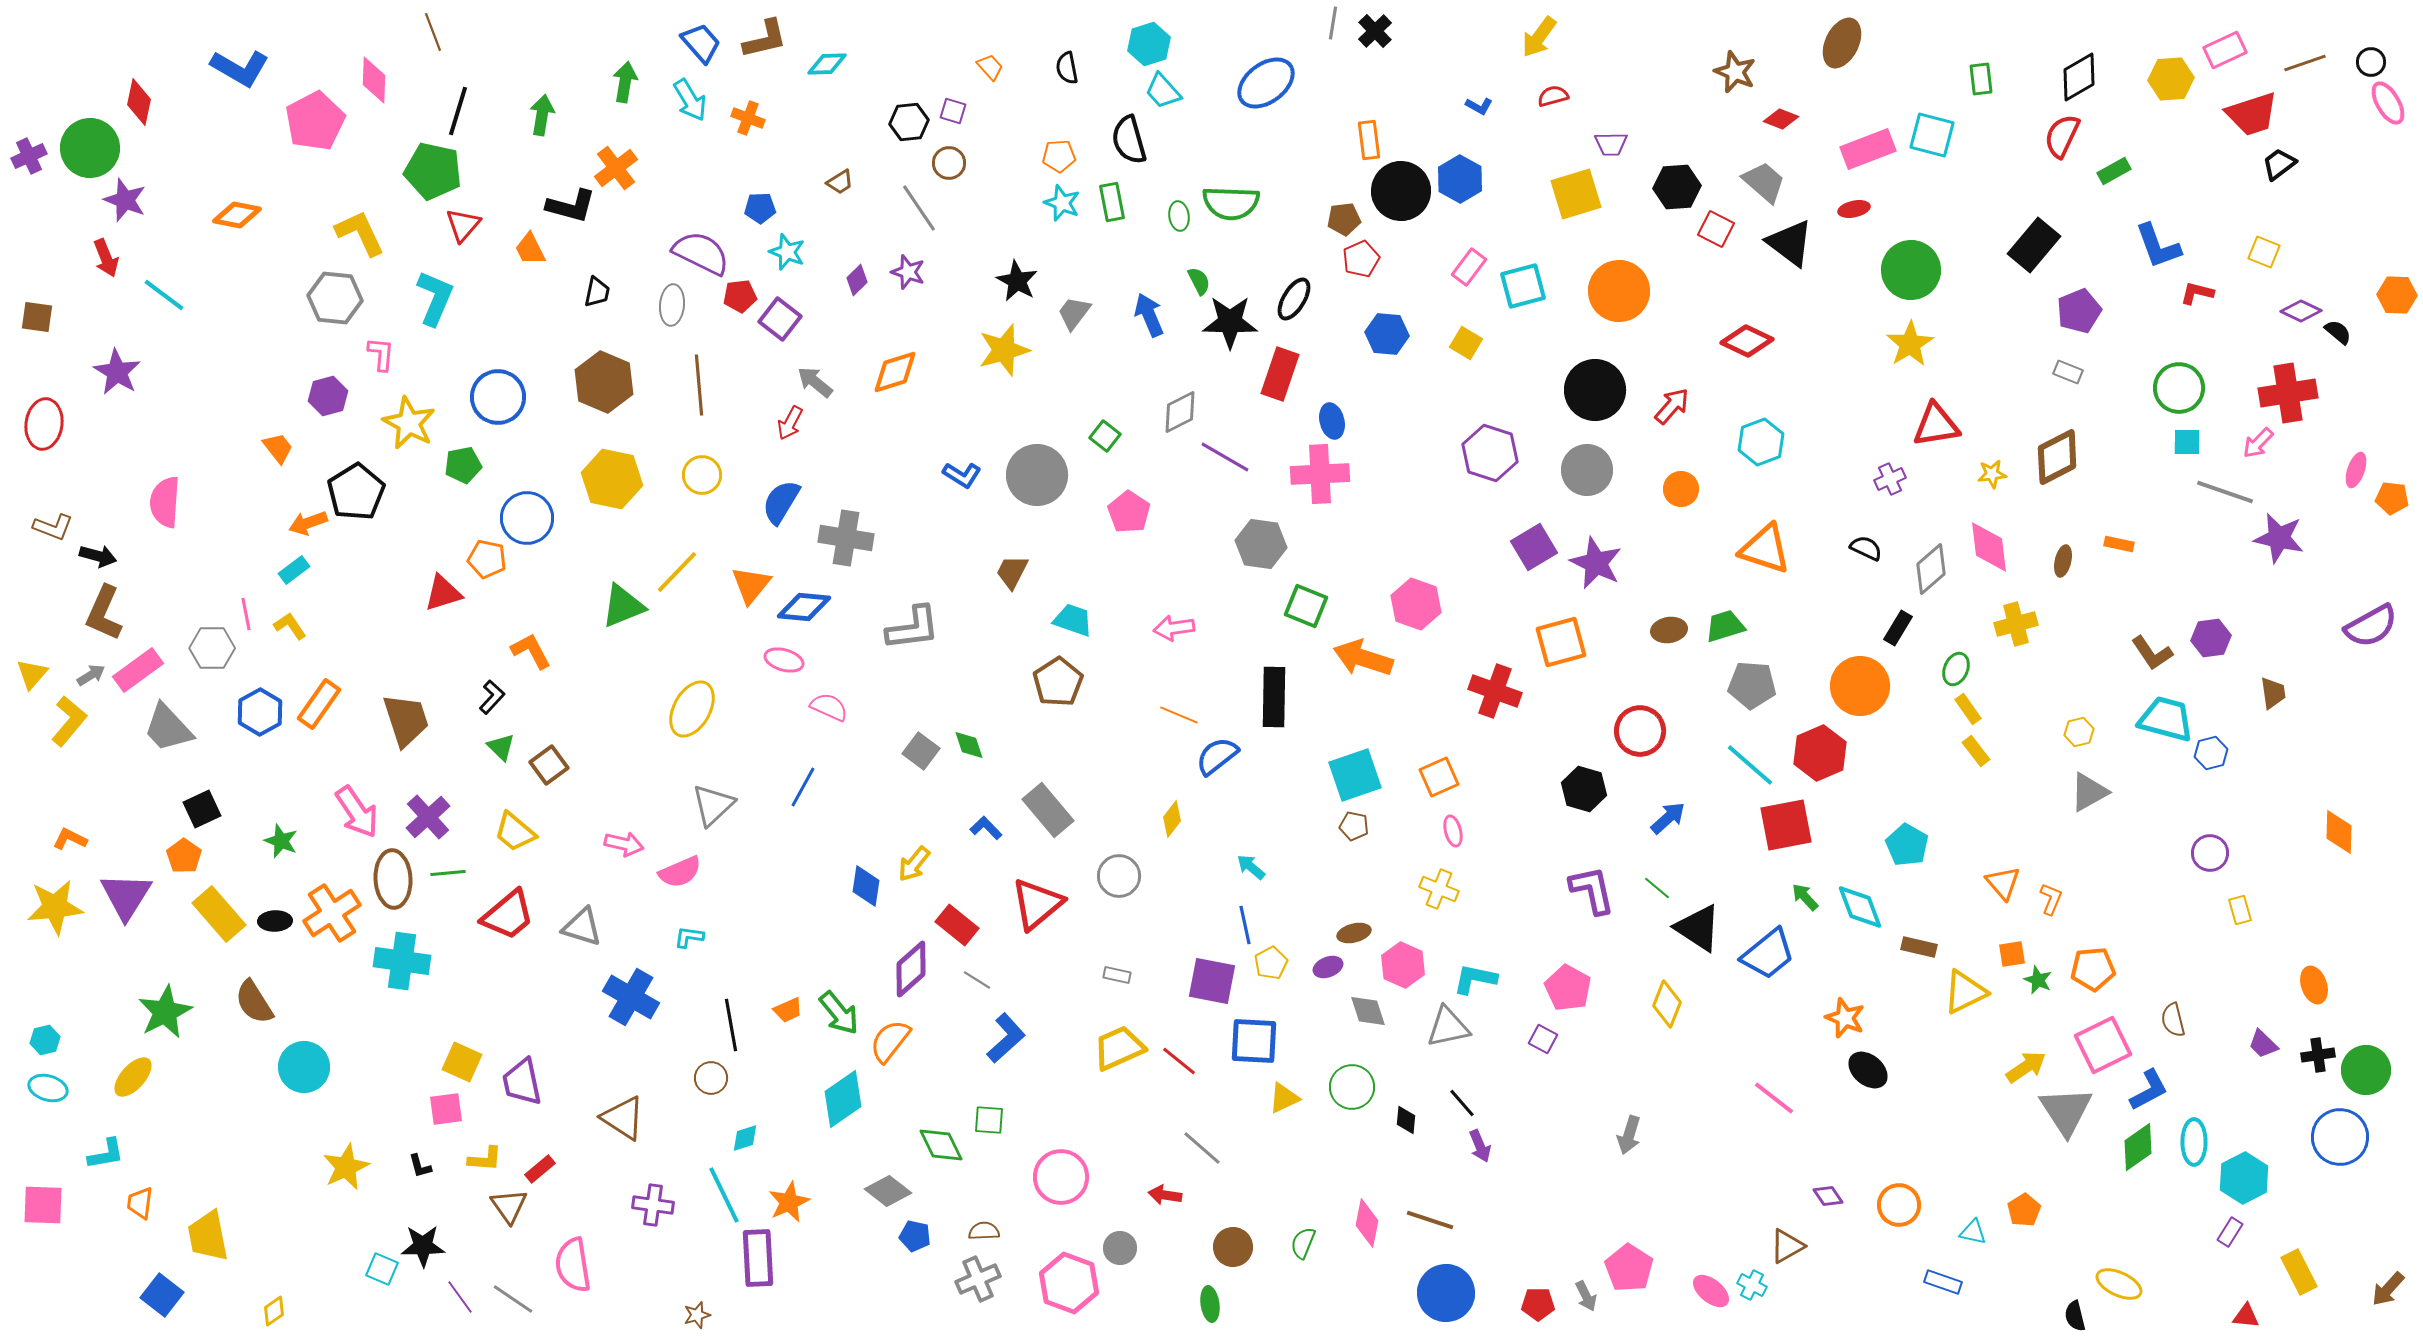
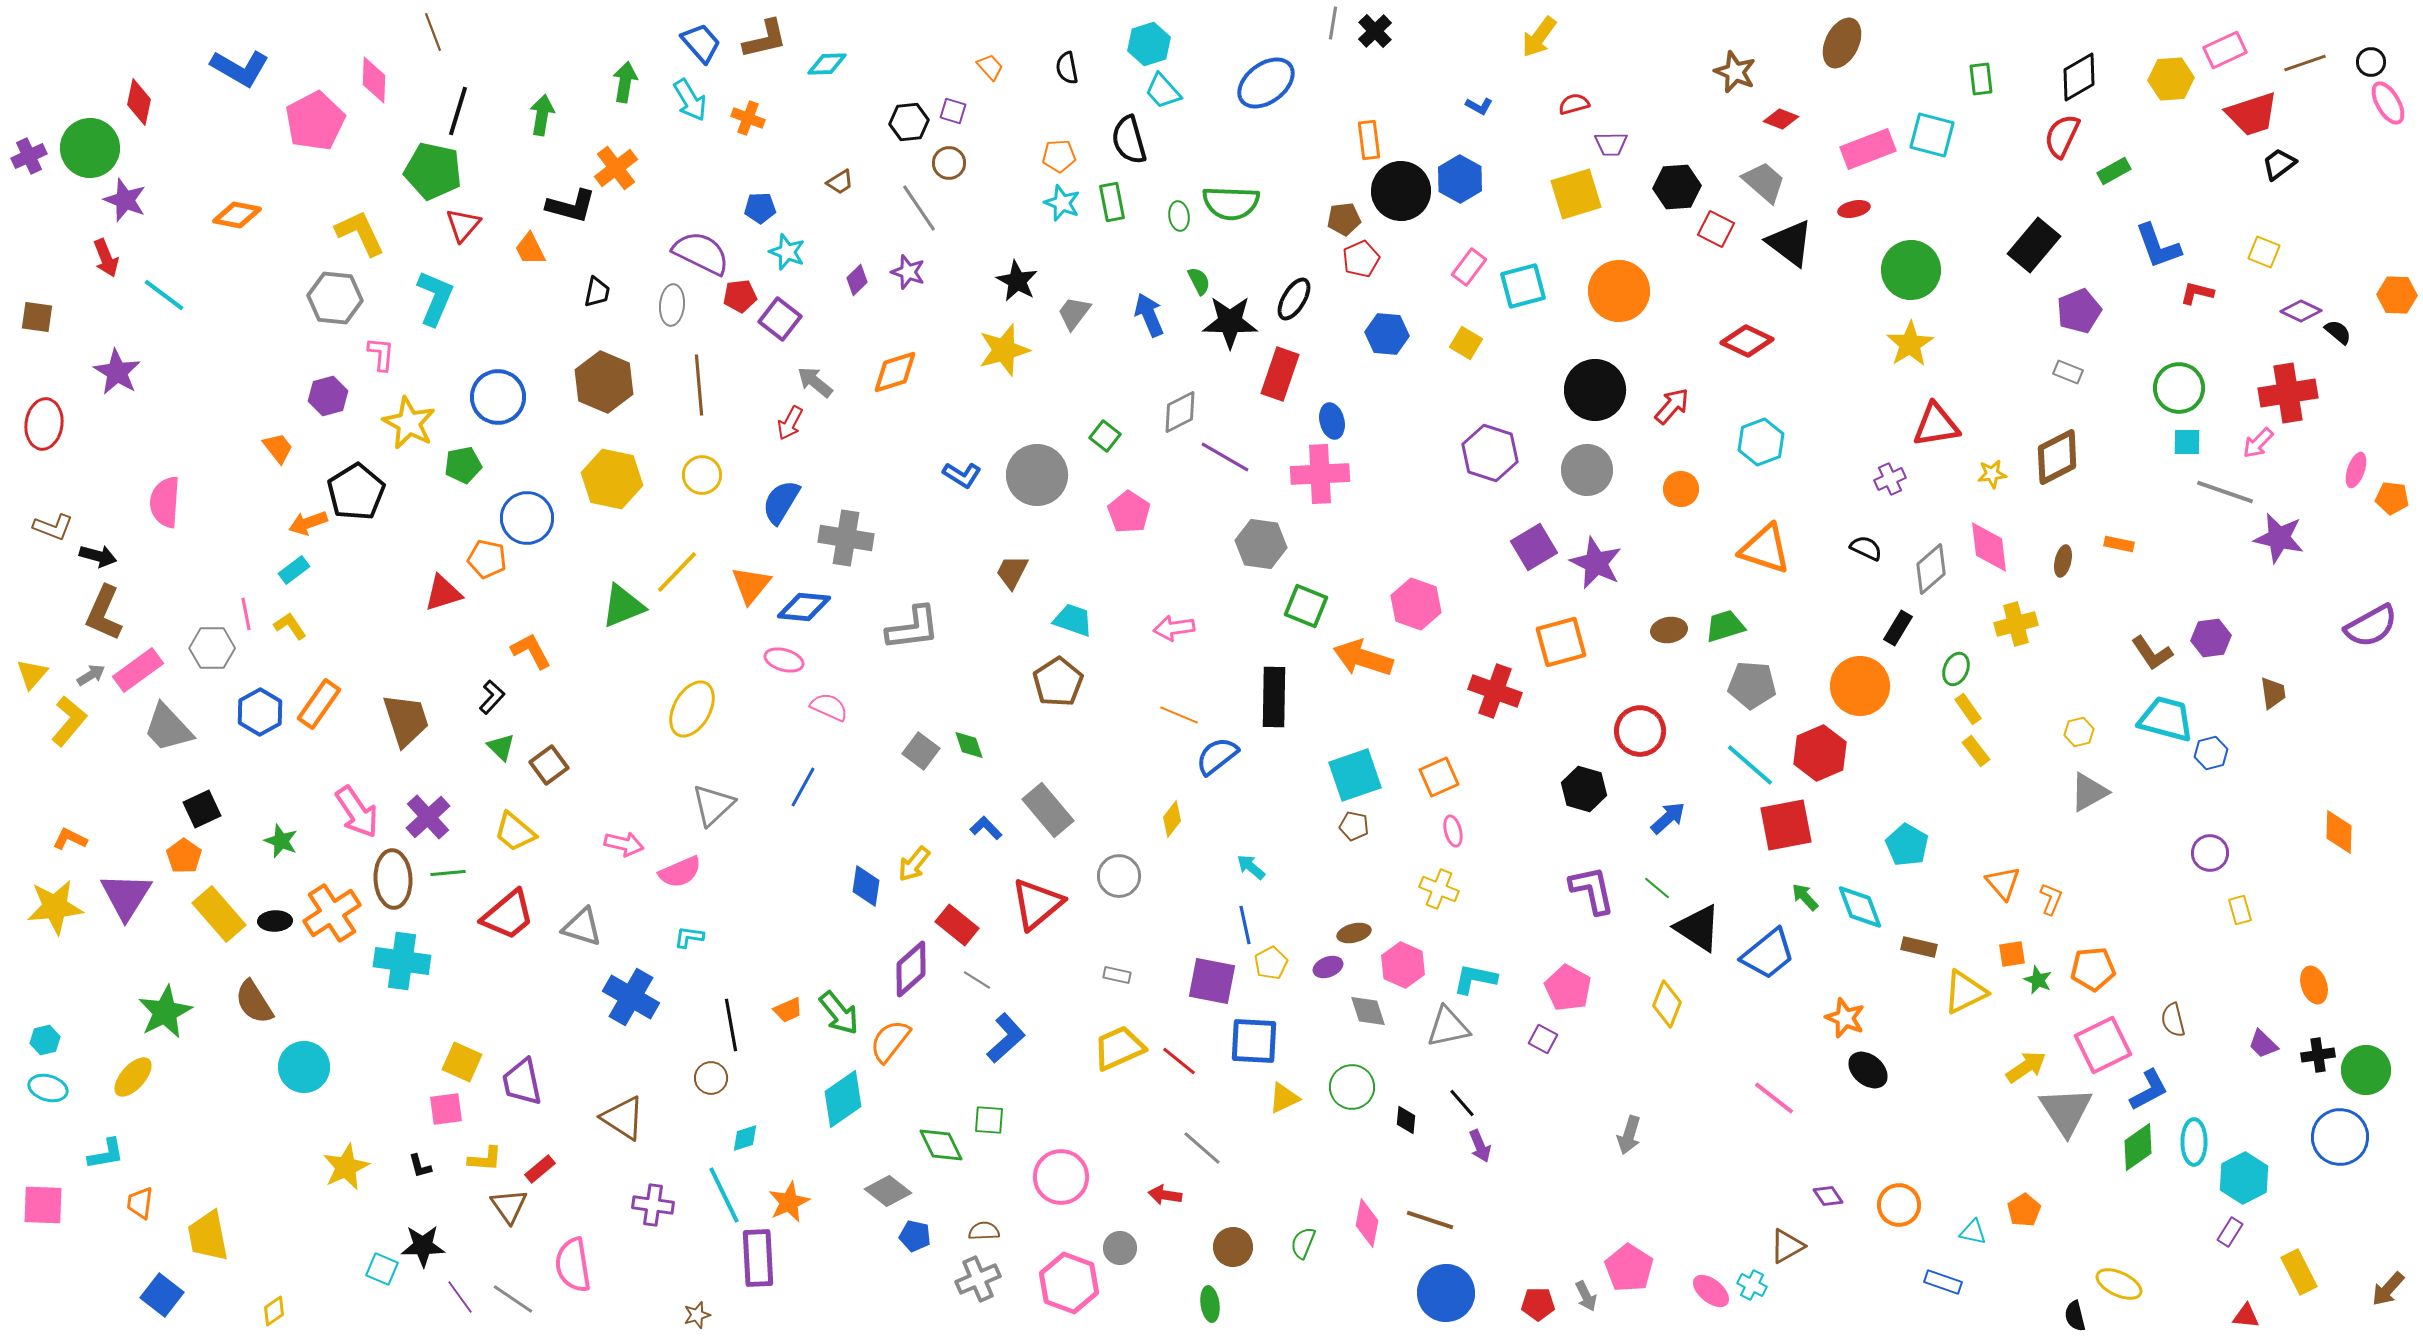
red semicircle at (1553, 96): moved 21 px right, 8 px down
